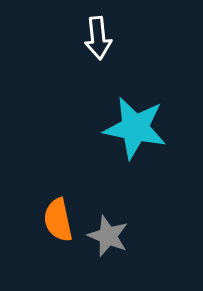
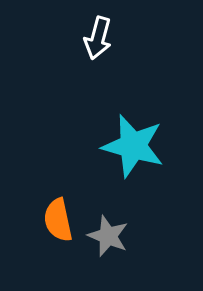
white arrow: rotated 21 degrees clockwise
cyan star: moved 2 px left, 18 px down; rotated 4 degrees clockwise
